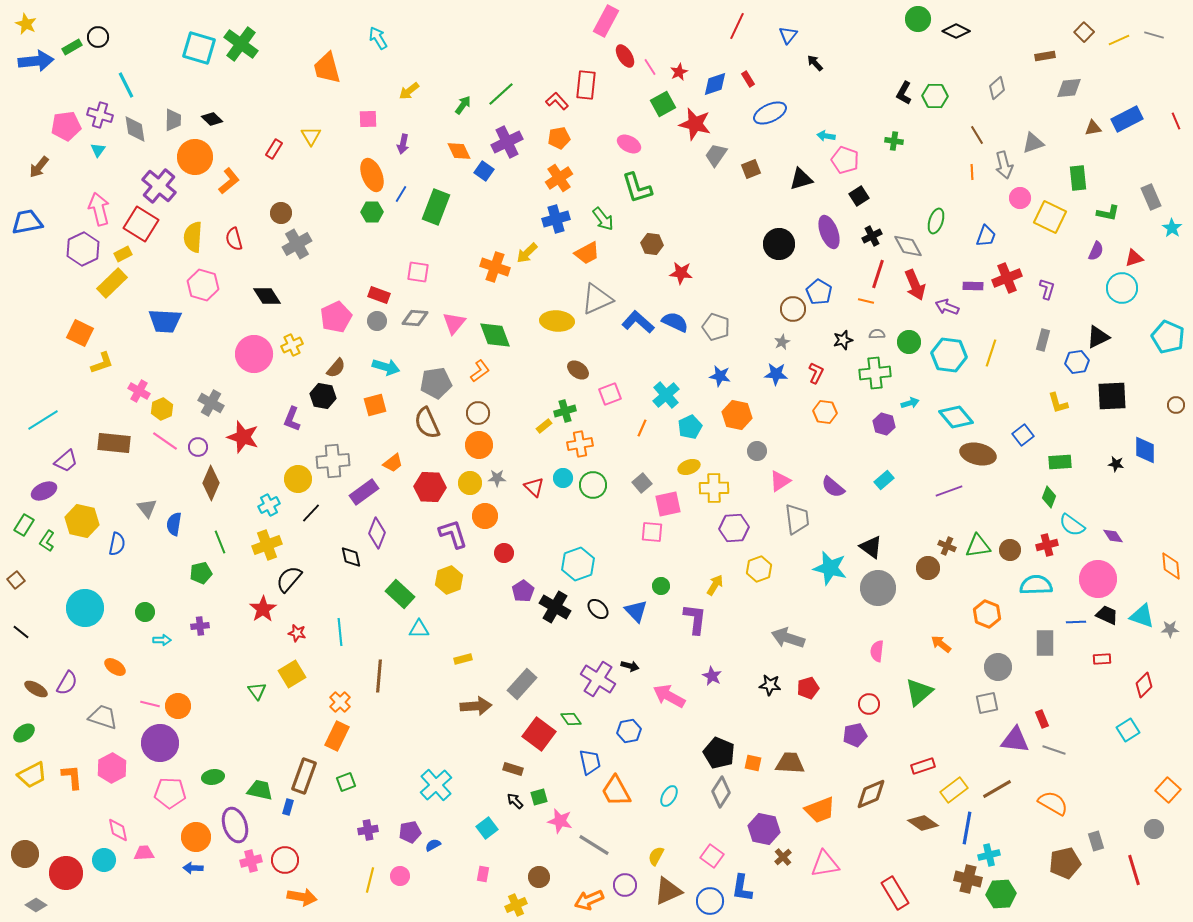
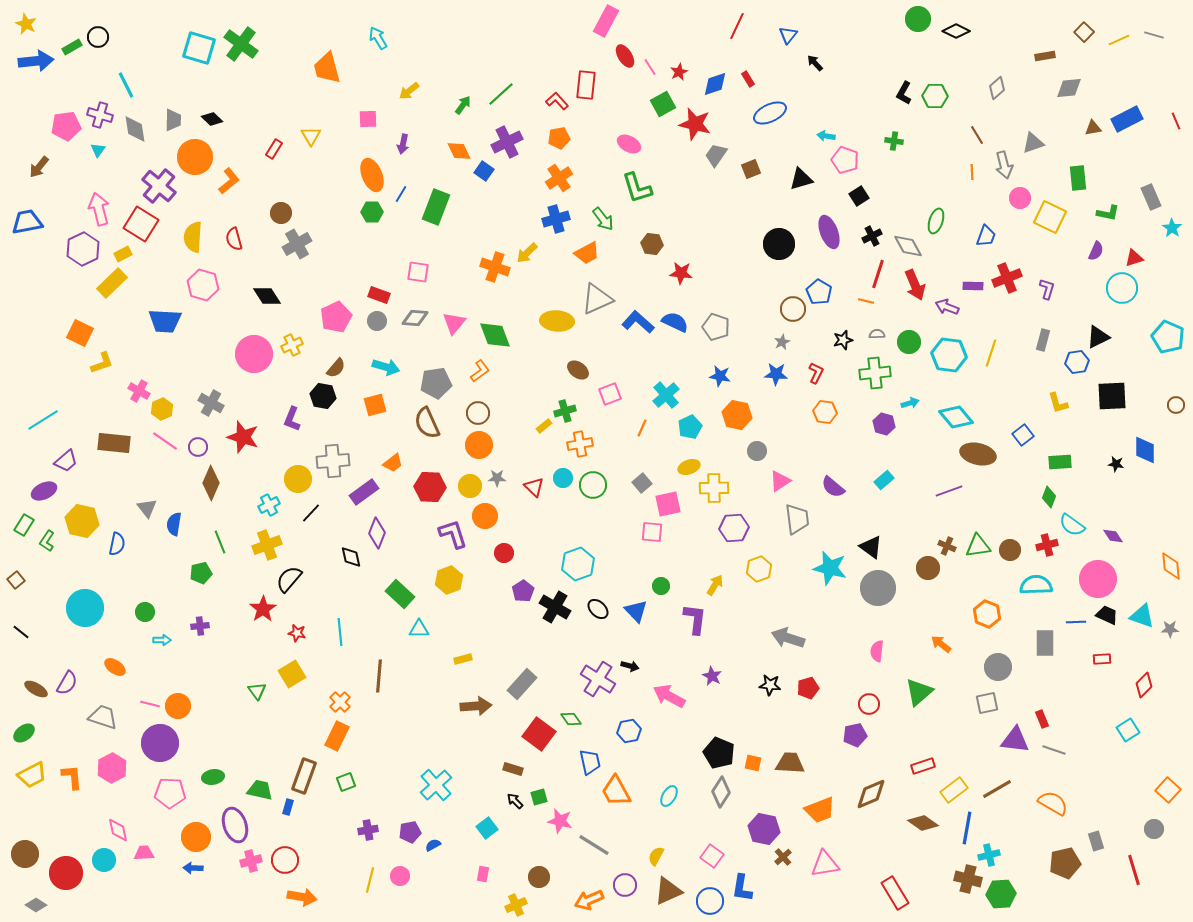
yellow circle at (470, 483): moved 3 px down
